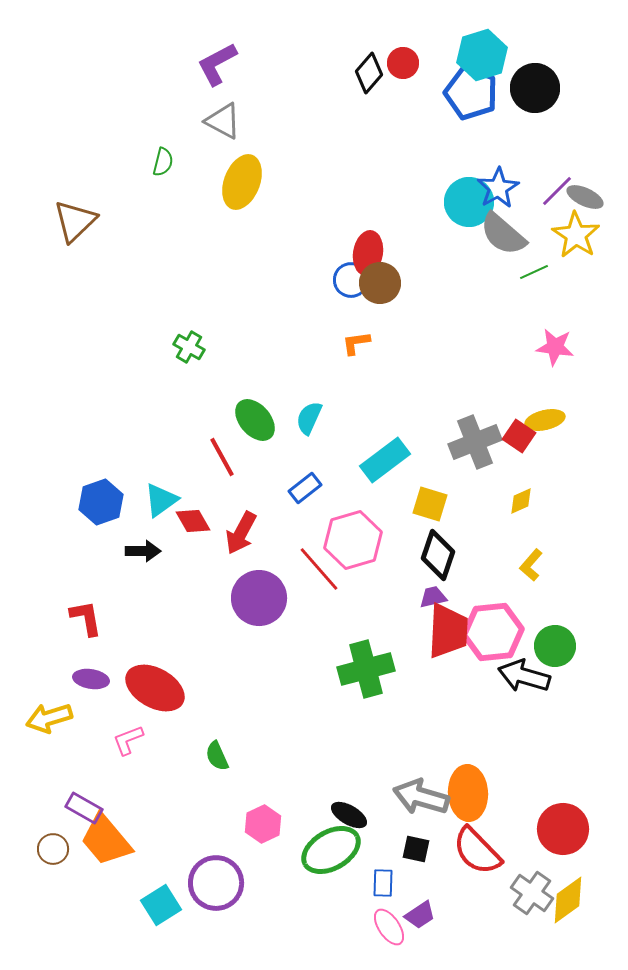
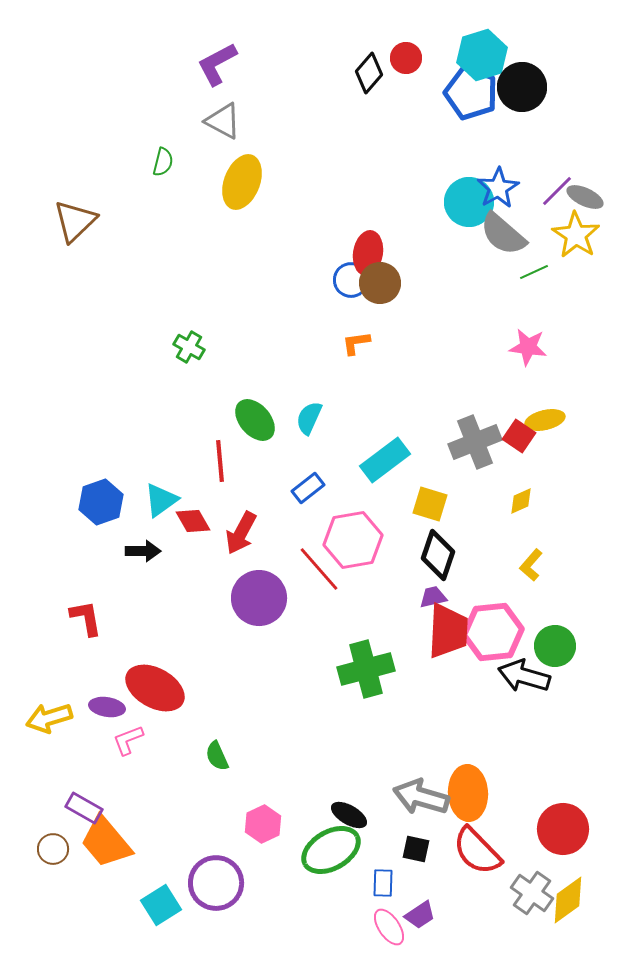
red circle at (403, 63): moved 3 px right, 5 px up
black circle at (535, 88): moved 13 px left, 1 px up
pink star at (555, 347): moved 27 px left
red line at (222, 457): moved 2 px left, 4 px down; rotated 24 degrees clockwise
blue rectangle at (305, 488): moved 3 px right
pink hexagon at (353, 540): rotated 6 degrees clockwise
purple ellipse at (91, 679): moved 16 px right, 28 px down
orange trapezoid at (106, 840): moved 2 px down
